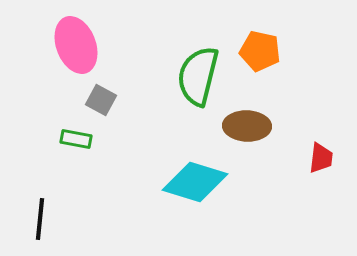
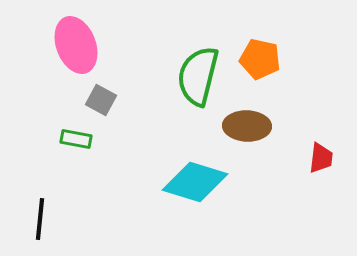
orange pentagon: moved 8 px down
